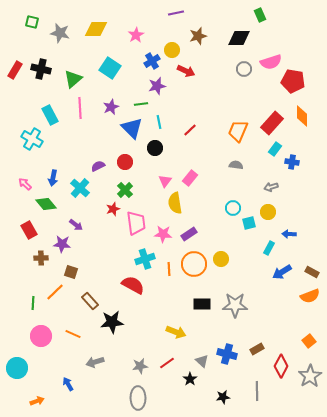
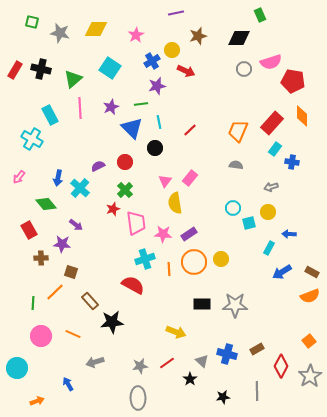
blue arrow at (53, 178): moved 5 px right
pink arrow at (25, 184): moved 6 px left, 7 px up; rotated 96 degrees counterclockwise
orange circle at (194, 264): moved 2 px up
